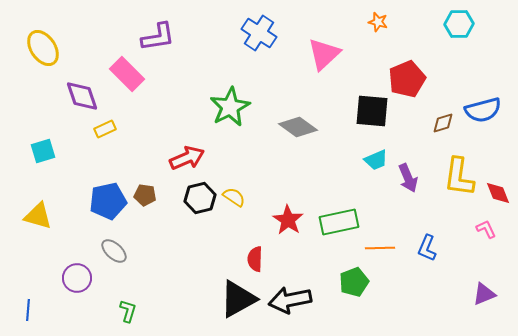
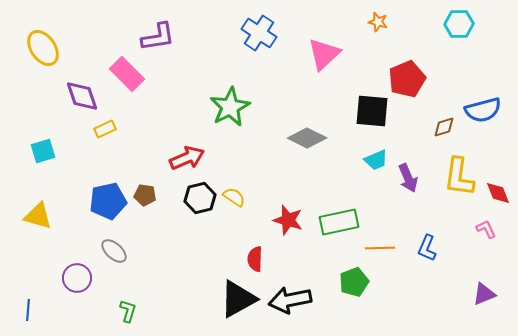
brown diamond: moved 1 px right, 4 px down
gray diamond: moved 9 px right, 11 px down; rotated 9 degrees counterclockwise
red star: rotated 16 degrees counterclockwise
